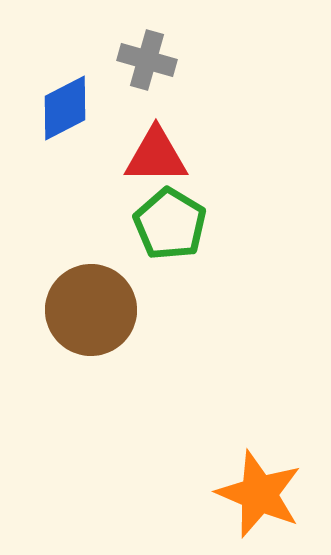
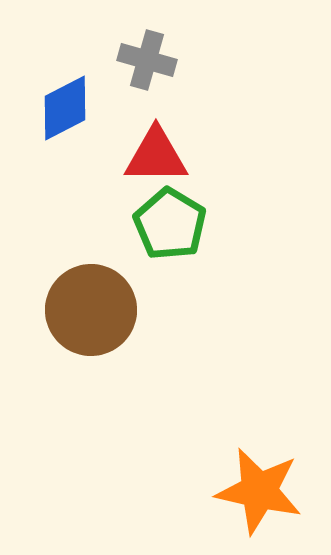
orange star: moved 3 px up; rotated 10 degrees counterclockwise
